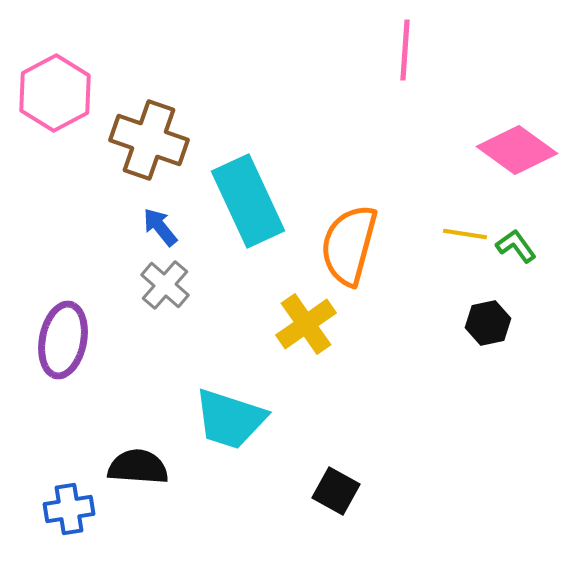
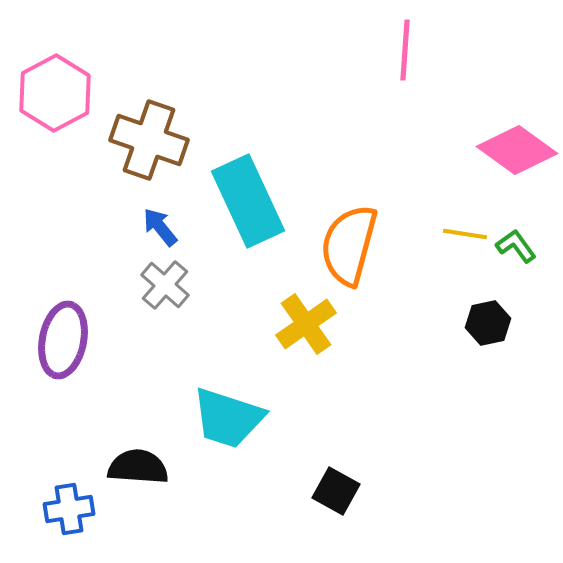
cyan trapezoid: moved 2 px left, 1 px up
